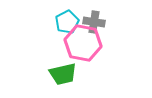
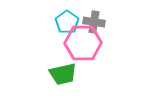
cyan pentagon: rotated 10 degrees counterclockwise
pink hexagon: rotated 12 degrees counterclockwise
